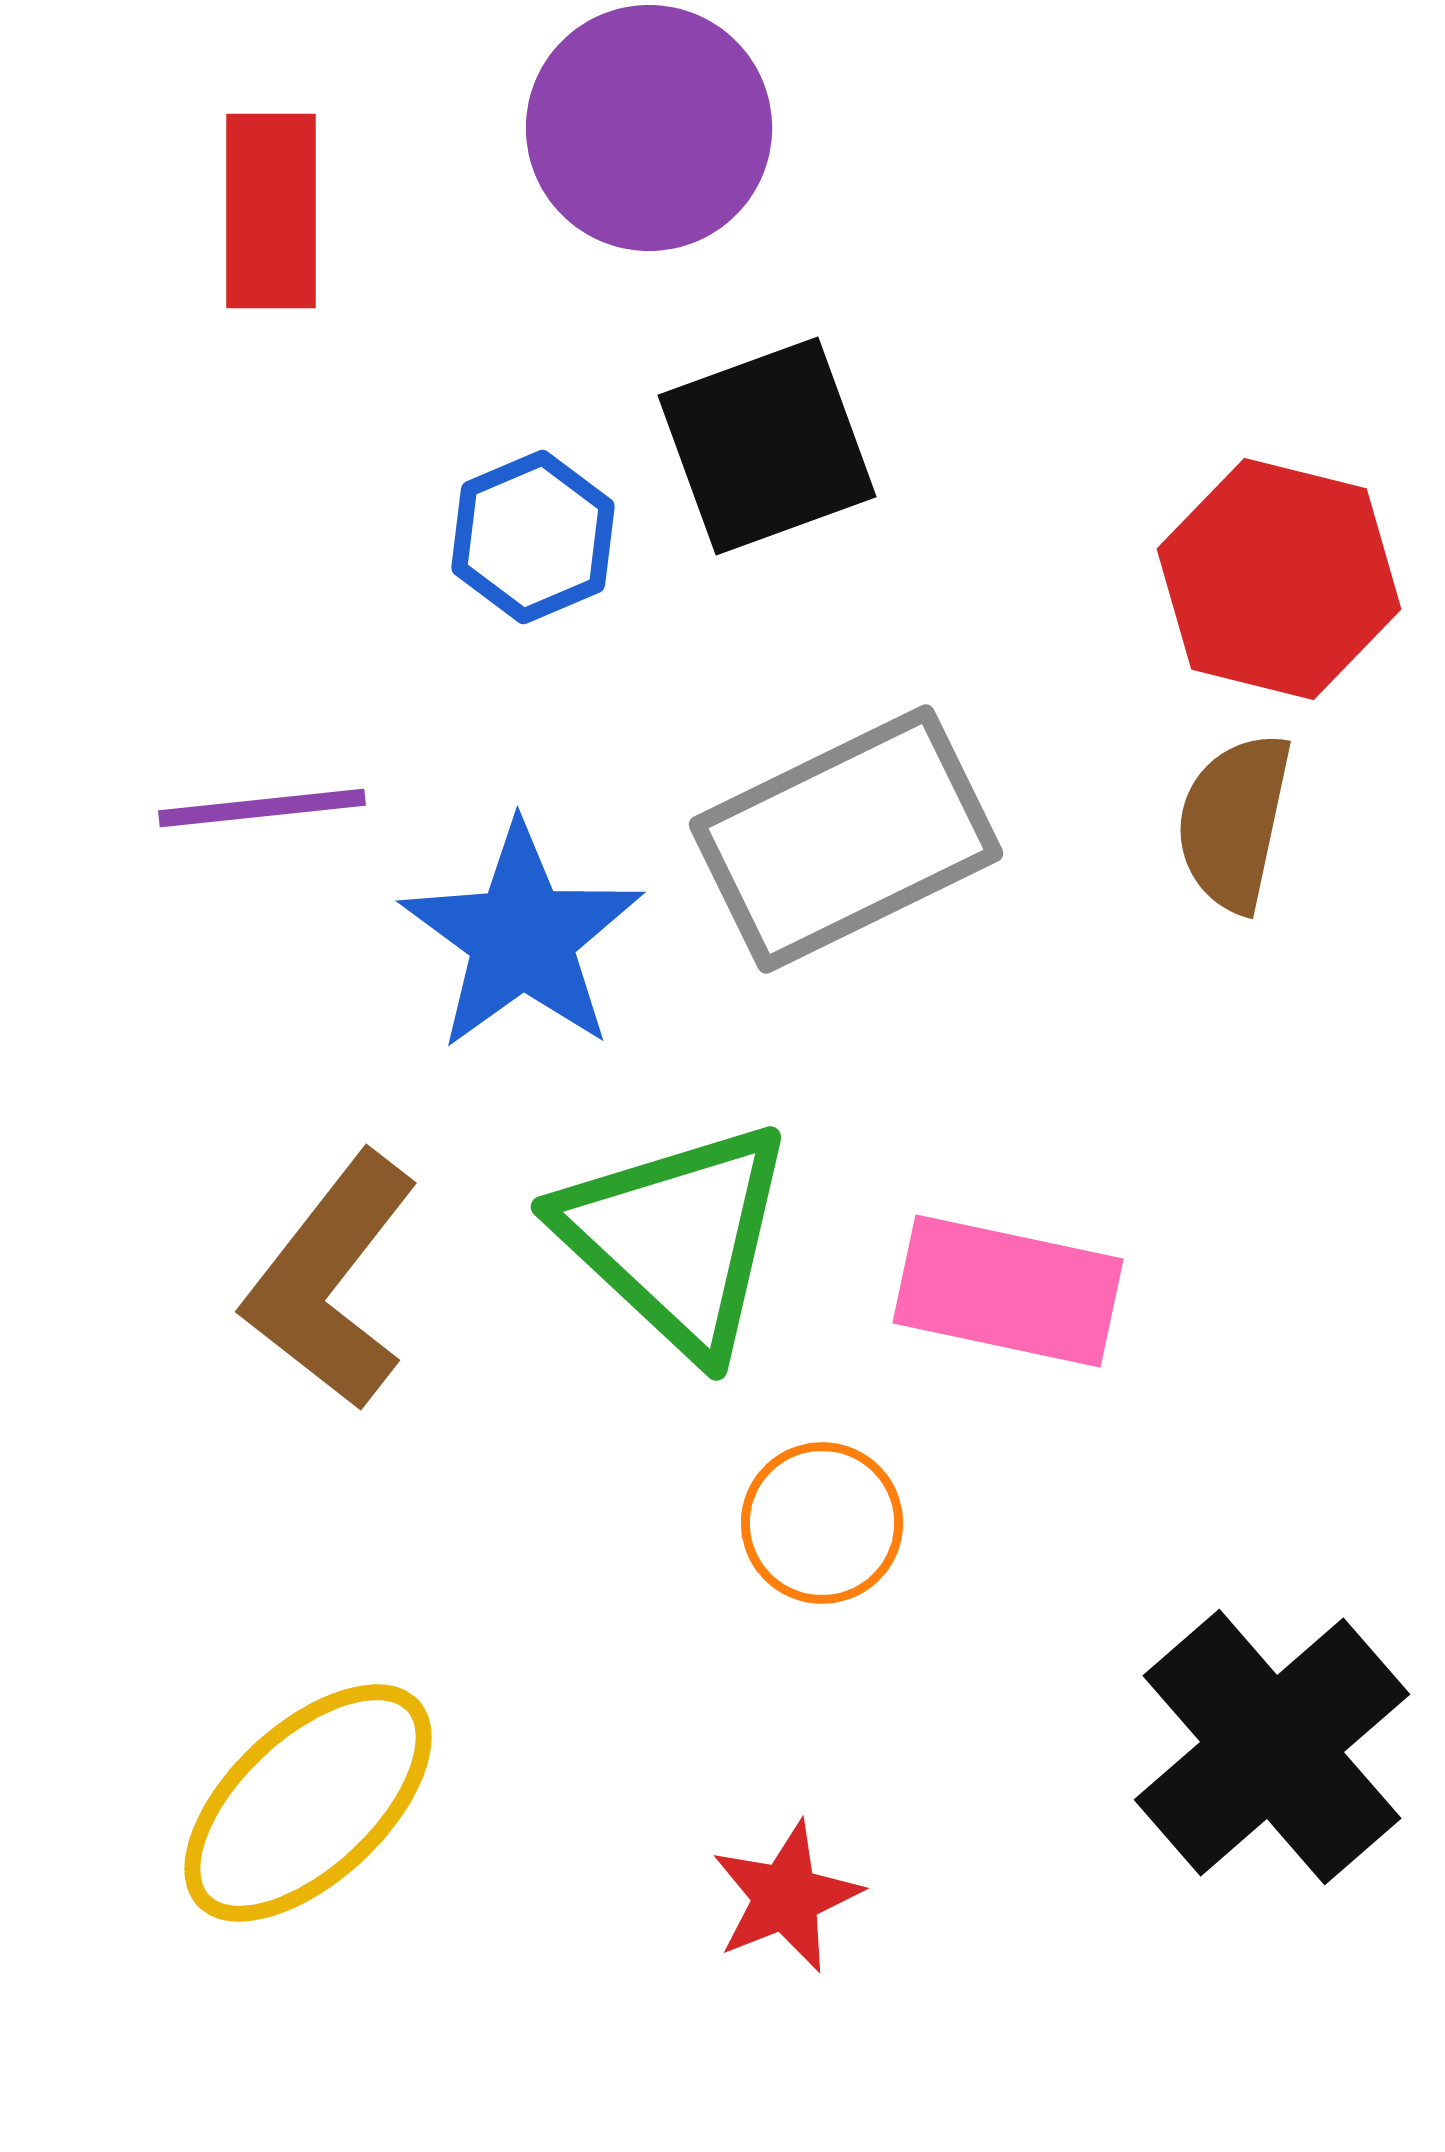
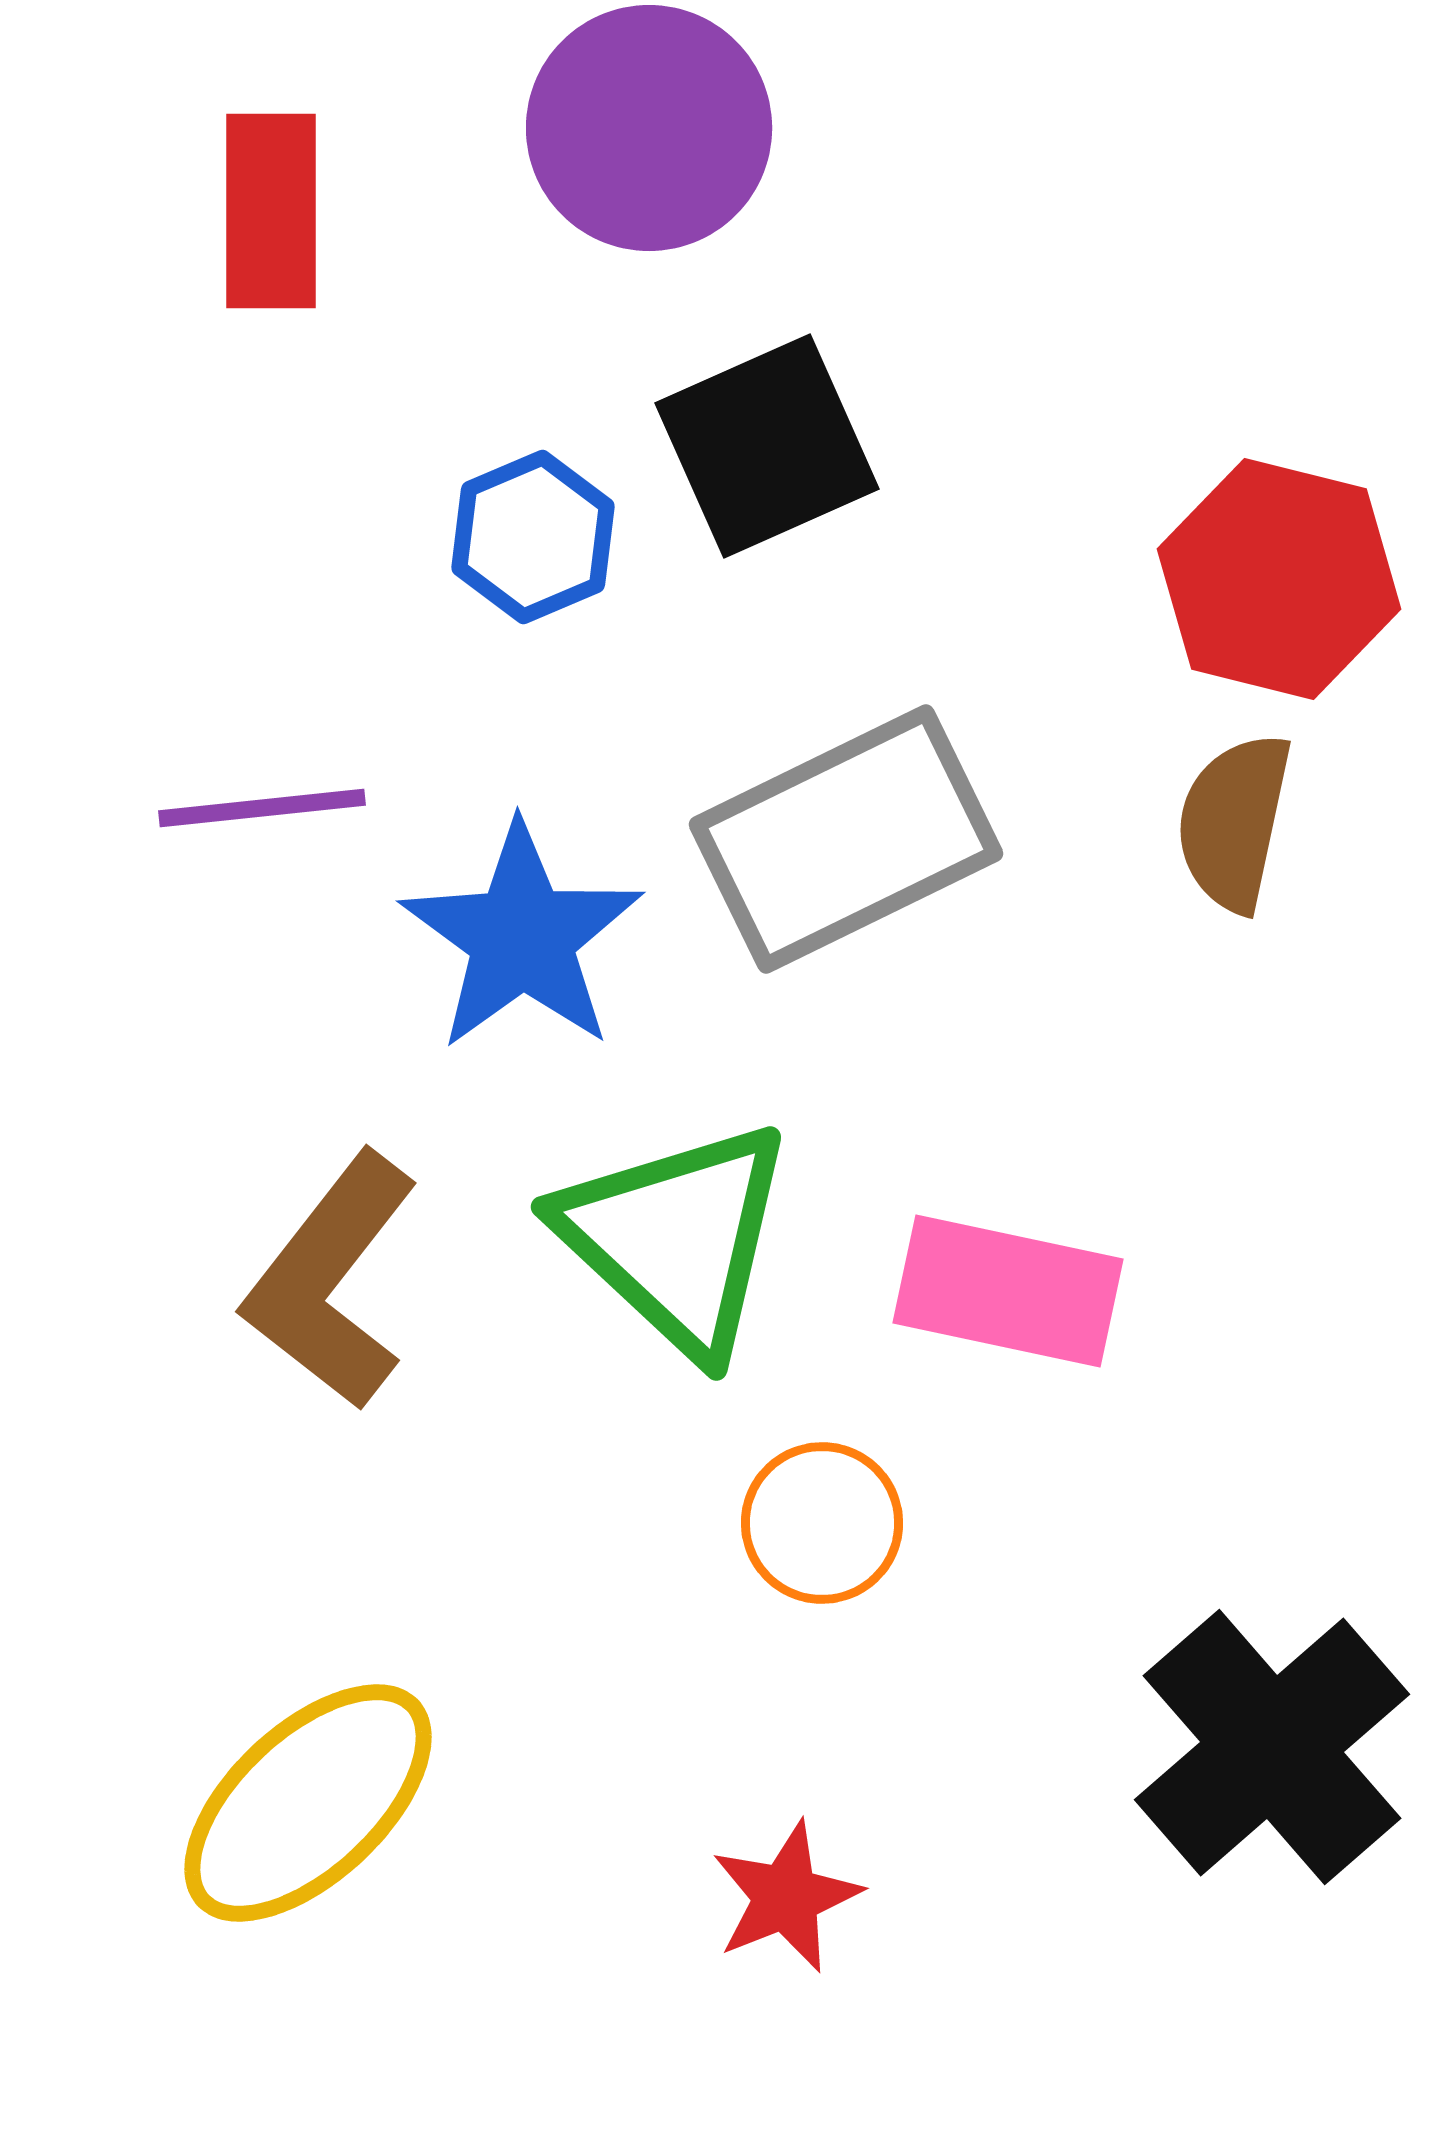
black square: rotated 4 degrees counterclockwise
